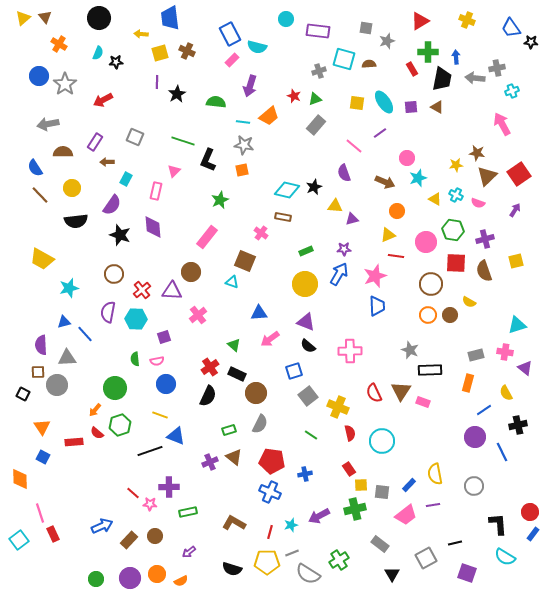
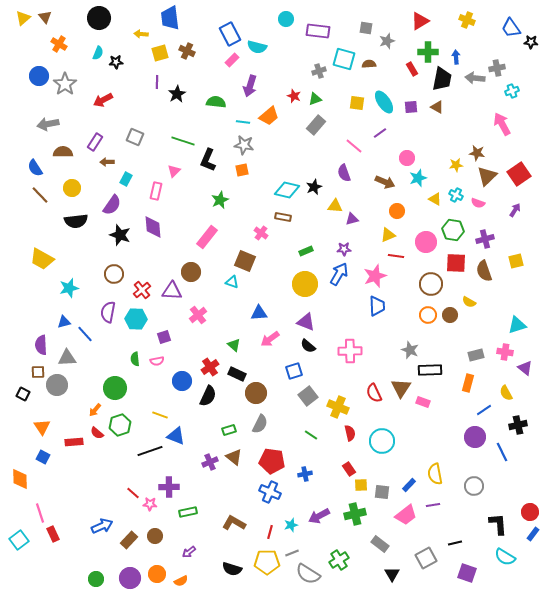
blue circle at (166, 384): moved 16 px right, 3 px up
brown triangle at (401, 391): moved 3 px up
green cross at (355, 509): moved 5 px down
